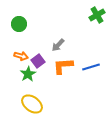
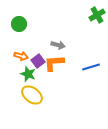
gray arrow: rotated 120 degrees counterclockwise
orange L-shape: moved 9 px left, 3 px up
green star: rotated 21 degrees counterclockwise
yellow ellipse: moved 9 px up
